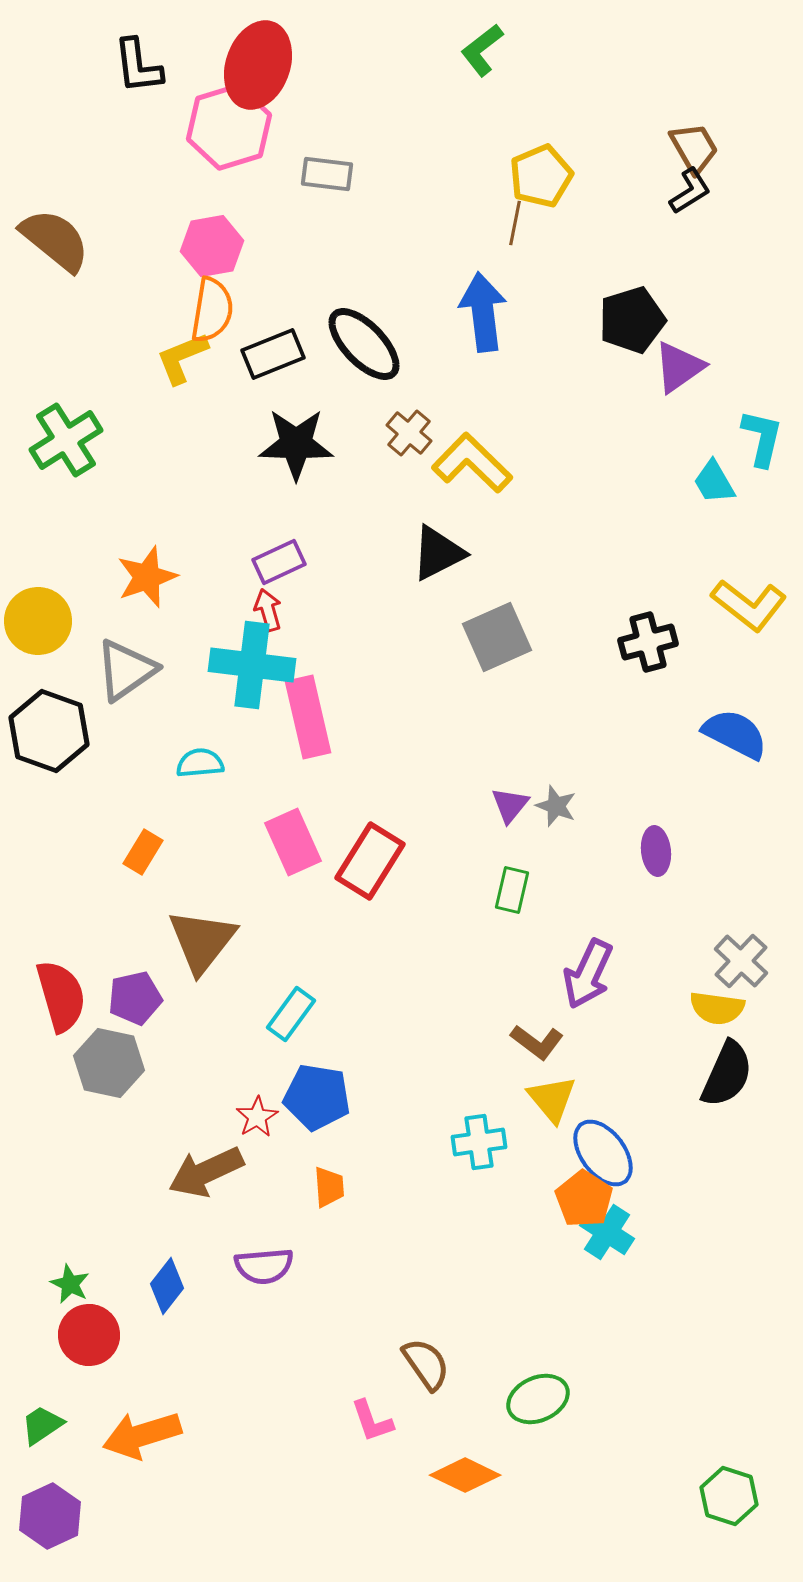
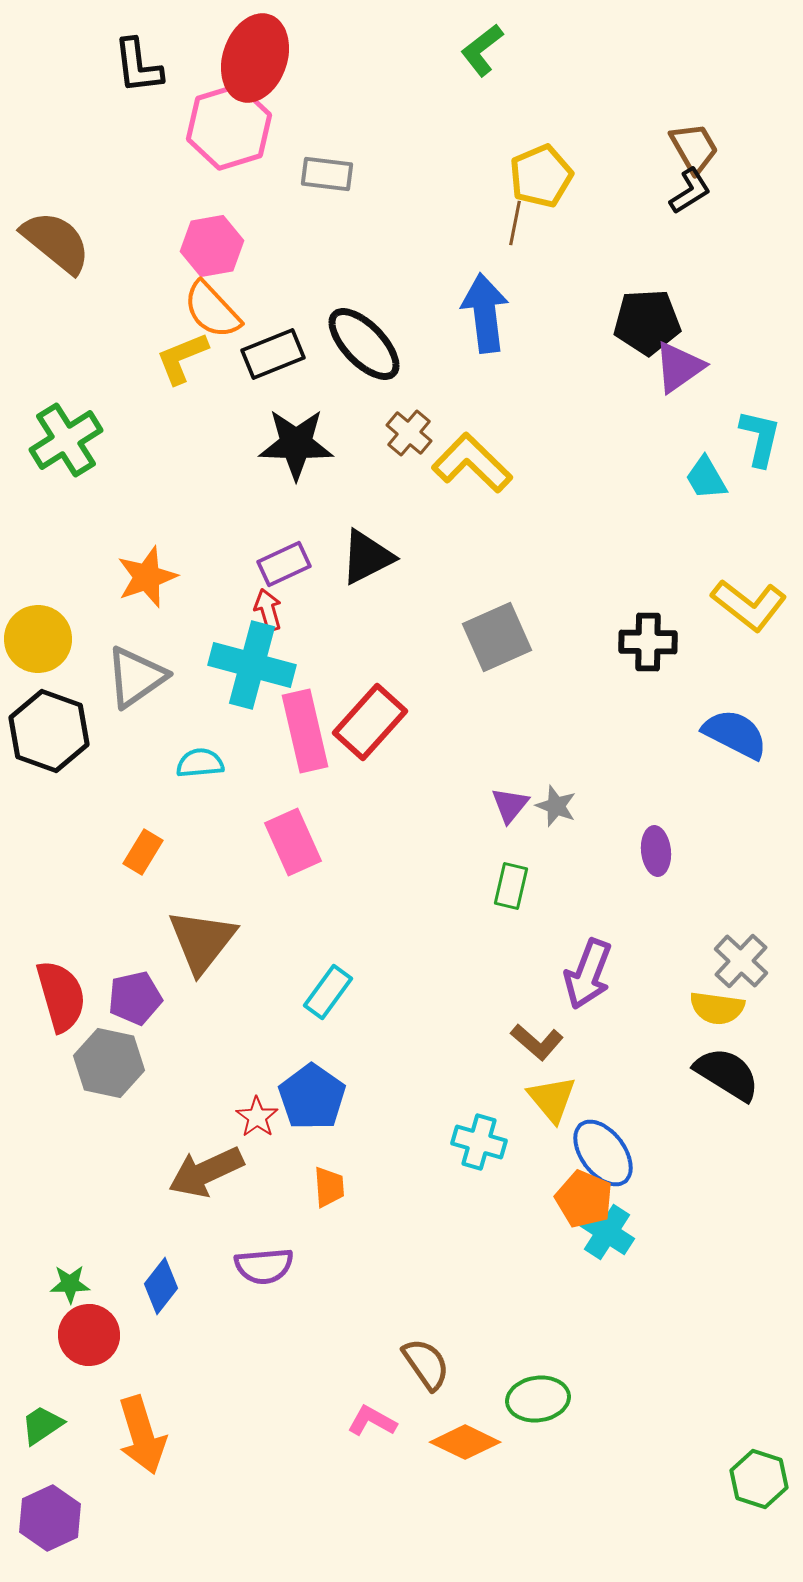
red ellipse at (258, 65): moved 3 px left, 7 px up
brown semicircle at (55, 240): moved 1 px right, 2 px down
orange semicircle at (212, 310): rotated 128 degrees clockwise
blue arrow at (483, 312): moved 2 px right, 1 px down
black pentagon at (632, 320): moved 15 px right, 2 px down; rotated 14 degrees clockwise
cyan L-shape at (762, 438): moved 2 px left
cyan trapezoid at (714, 482): moved 8 px left, 4 px up
black triangle at (438, 553): moved 71 px left, 4 px down
purple rectangle at (279, 562): moved 5 px right, 2 px down
yellow circle at (38, 621): moved 18 px down
black cross at (648, 642): rotated 16 degrees clockwise
cyan cross at (252, 665): rotated 8 degrees clockwise
gray triangle at (126, 670): moved 10 px right, 7 px down
pink rectangle at (308, 717): moved 3 px left, 14 px down
red rectangle at (370, 861): moved 139 px up; rotated 10 degrees clockwise
green rectangle at (512, 890): moved 1 px left, 4 px up
purple arrow at (588, 974): rotated 4 degrees counterclockwise
cyan rectangle at (291, 1014): moved 37 px right, 22 px up
brown L-shape at (537, 1042): rotated 4 degrees clockwise
black semicircle at (727, 1074): rotated 82 degrees counterclockwise
blue pentagon at (317, 1097): moved 5 px left; rotated 26 degrees clockwise
red star at (257, 1117): rotated 6 degrees counterclockwise
cyan cross at (479, 1142): rotated 24 degrees clockwise
orange pentagon at (584, 1199): rotated 10 degrees counterclockwise
green star at (70, 1284): rotated 27 degrees counterclockwise
blue diamond at (167, 1286): moved 6 px left
green ellipse at (538, 1399): rotated 16 degrees clockwise
pink L-shape at (372, 1421): rotated 138 degrees clockwise
orange arrow at (142, 1435): rotated 90 degrees counterclockwise
orange diamond at (465, 1475): moved 33 px up
green hexagon at (729, 1496): moved 30 px right, 17 px up
purple hexagon at (50, 1516): moved 2 px down
